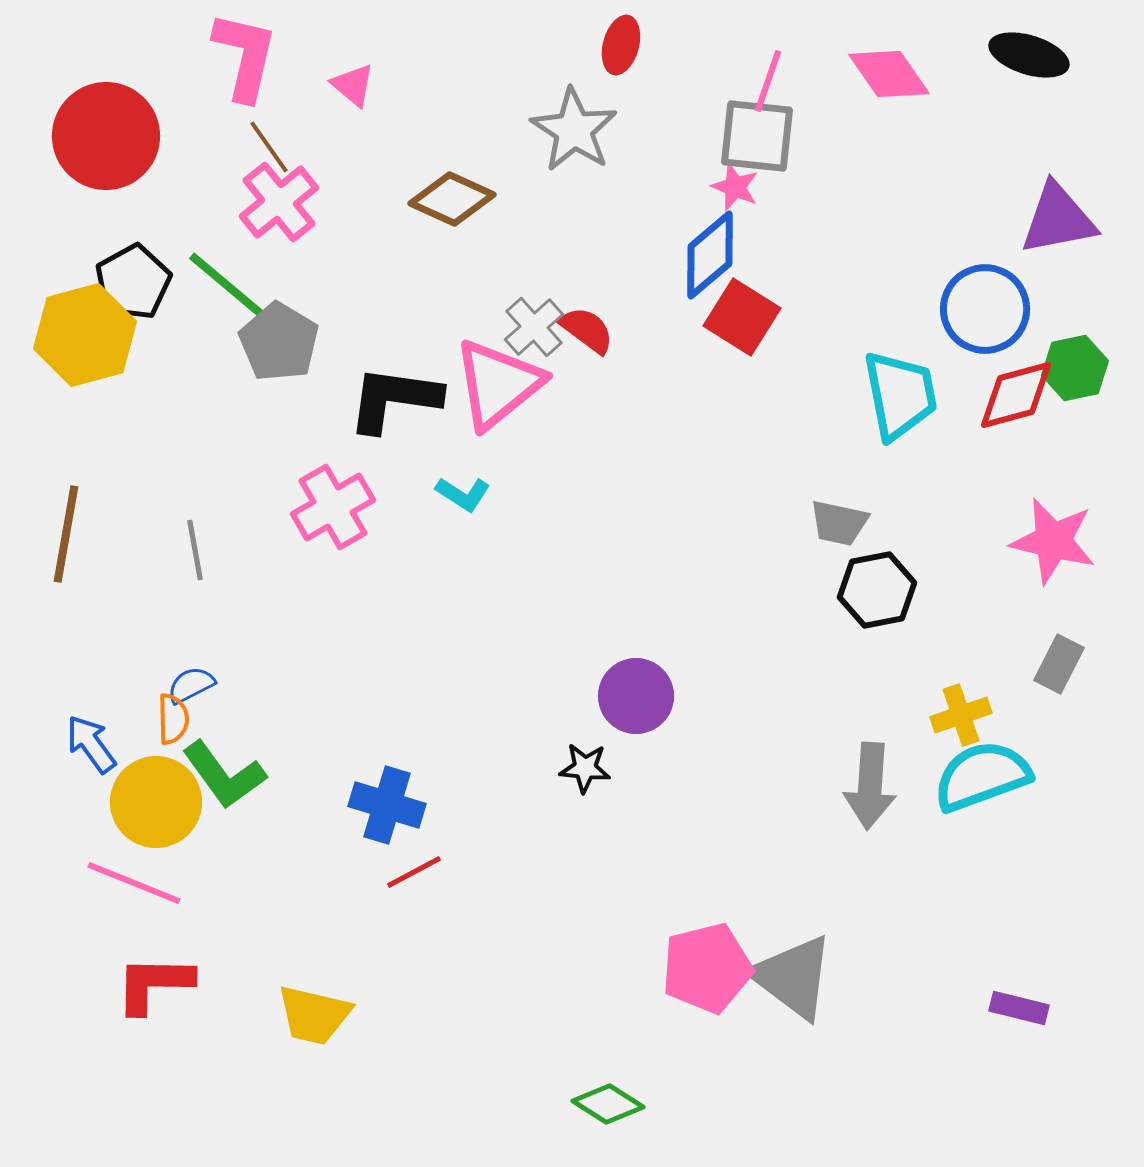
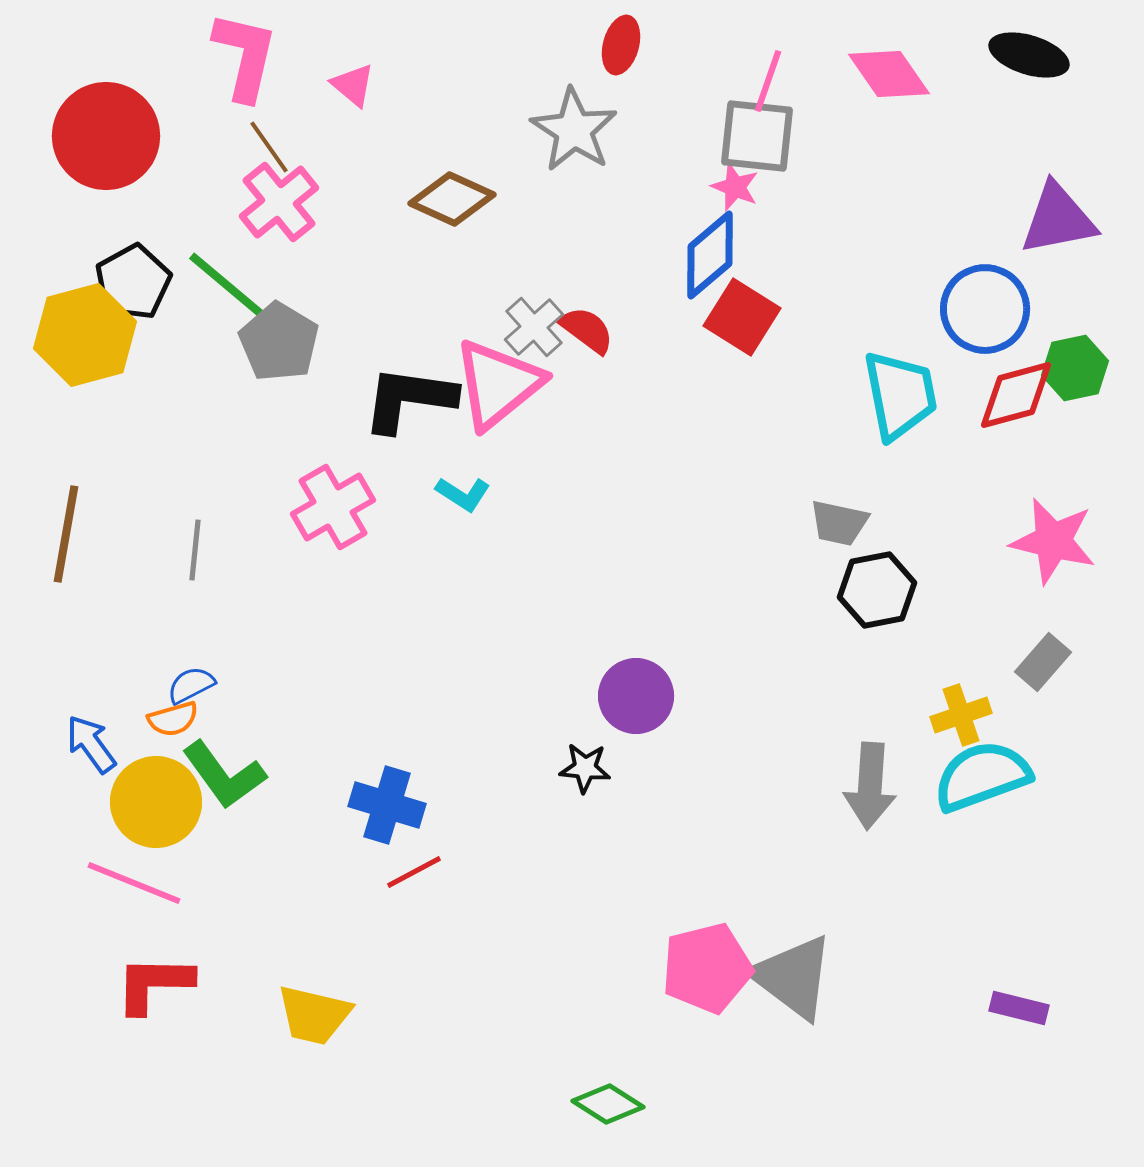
black L-shape at (394, 399): moved 15 px right
gray line at (195, 550): rotated 16 degrees clockwise
gray rectangle at (1059, 664): moved 16 px left, 2 px up; rotated 14 degrees clockwise
orange semicircle at (173, 719): rotated 75 degrees clockwise
